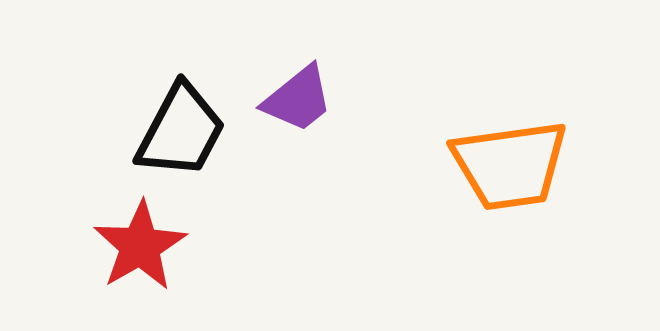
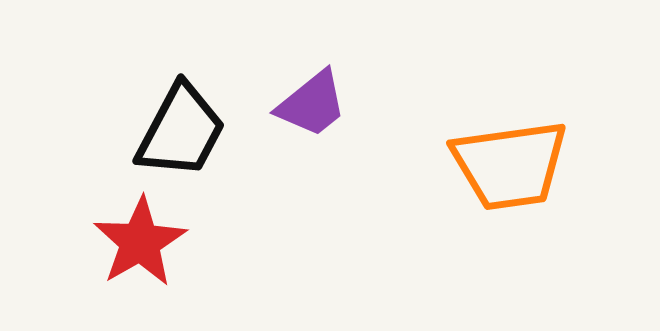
purple trapezoid: moved 14 px right, 5 px down
red star: moved 4 px up
